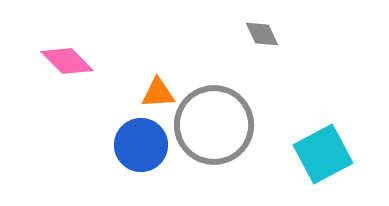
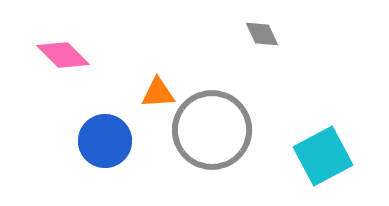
pink diamond: moved 4 px left, 6 px up
gray circle: moved 2 px left, 5 px down
blue circle: moved 36 px left, 4 px up
cyan square: moved 2 px down
